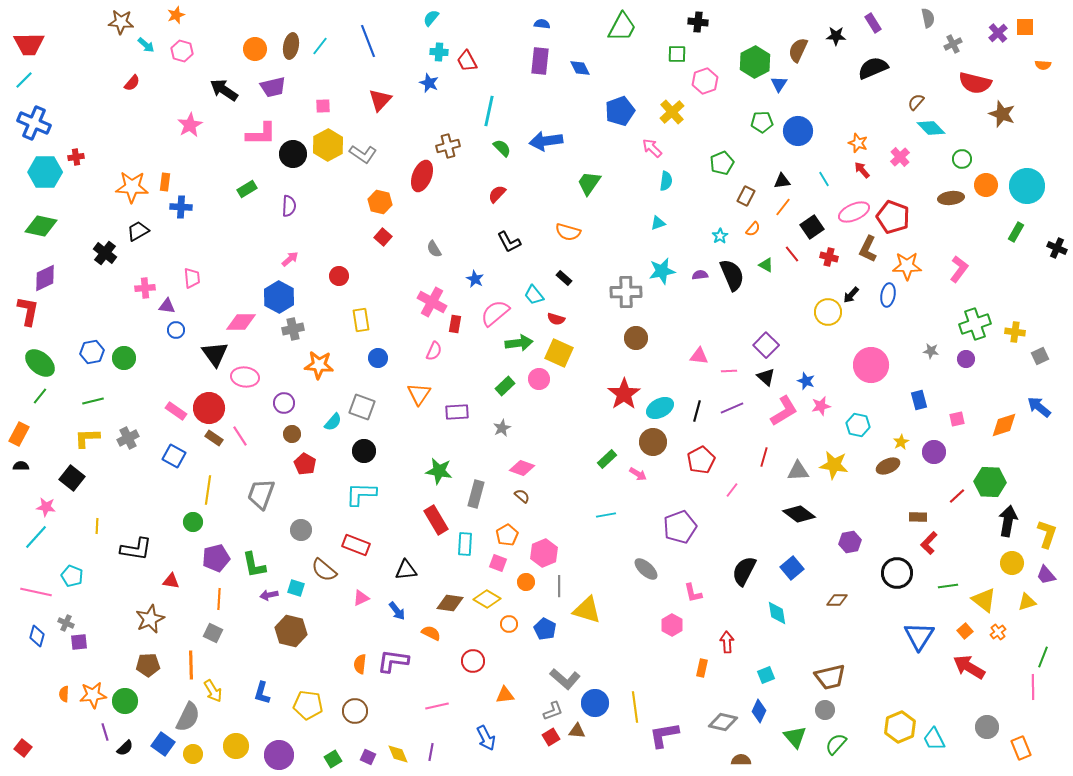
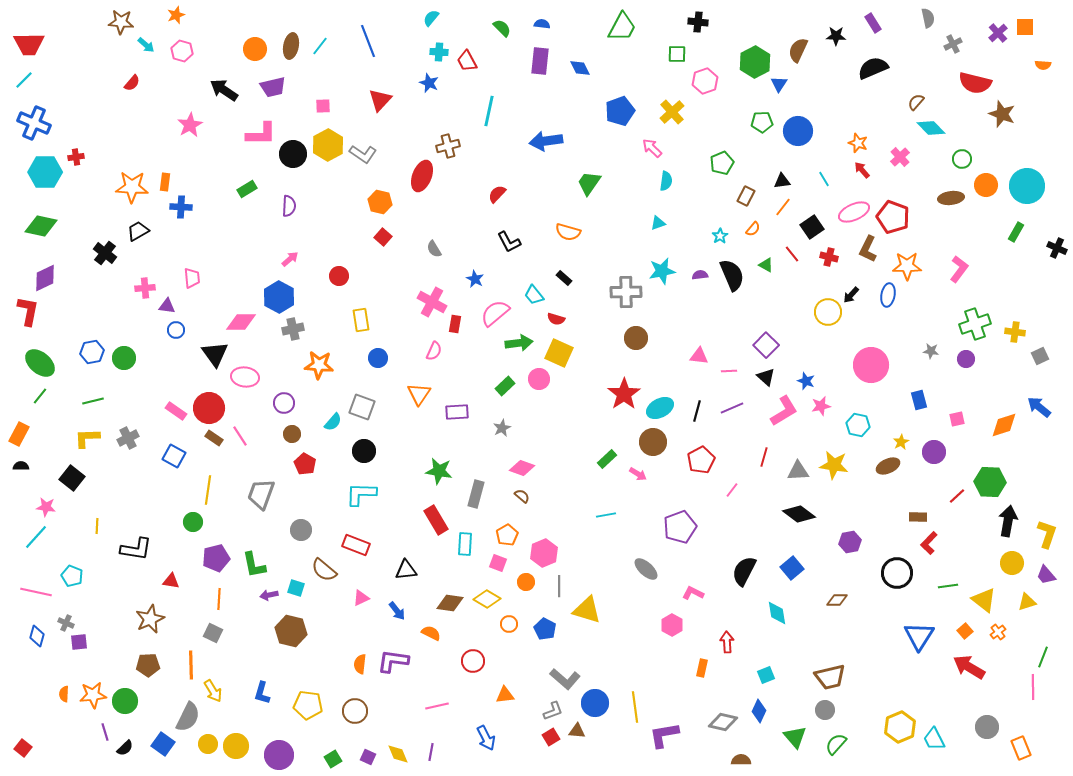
green semicircle at (502, 148): moved 120 px up
pink L-shape at (693, 593): rotated 130 degrees clockwise
yellow circle at (193, 754): moved 15 px right, 10 px up
